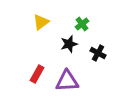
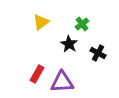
black star: rotated 24 degrees counterclockwise
purple triangle: moved 5 px left, 1 px down
